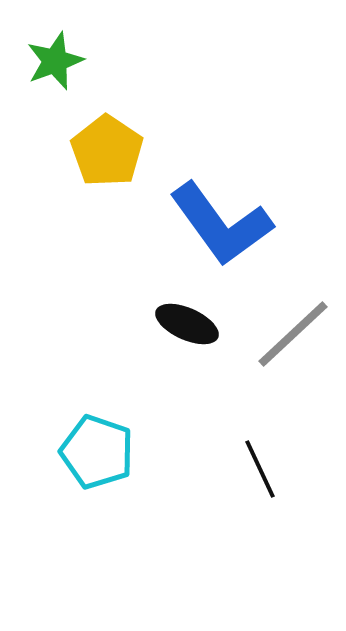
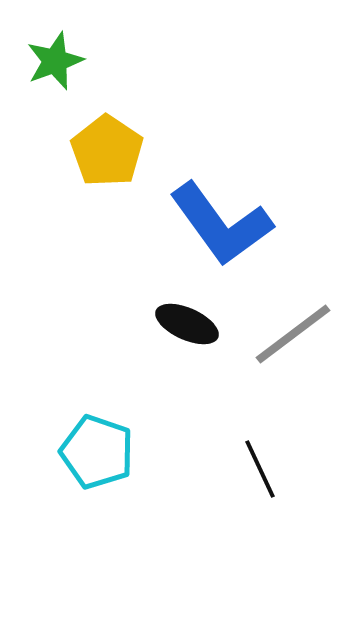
gray line: rotated 6 degrees clockwise
